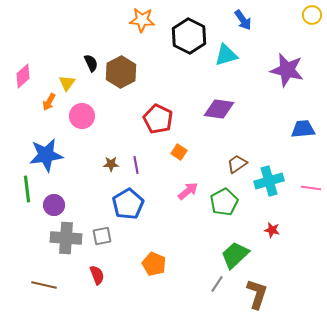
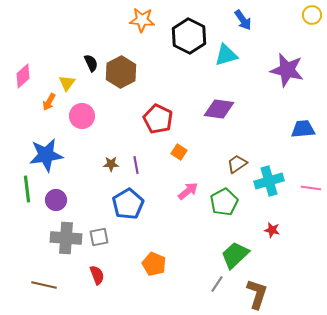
purple circle: moved 2 px right, 5 px up
gray square: moved 3 px left, 1 px down
